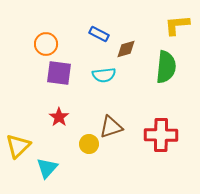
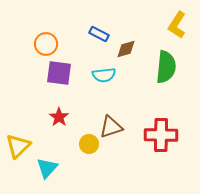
yellow L-shape: rotated 52 degrees counterclockwise
